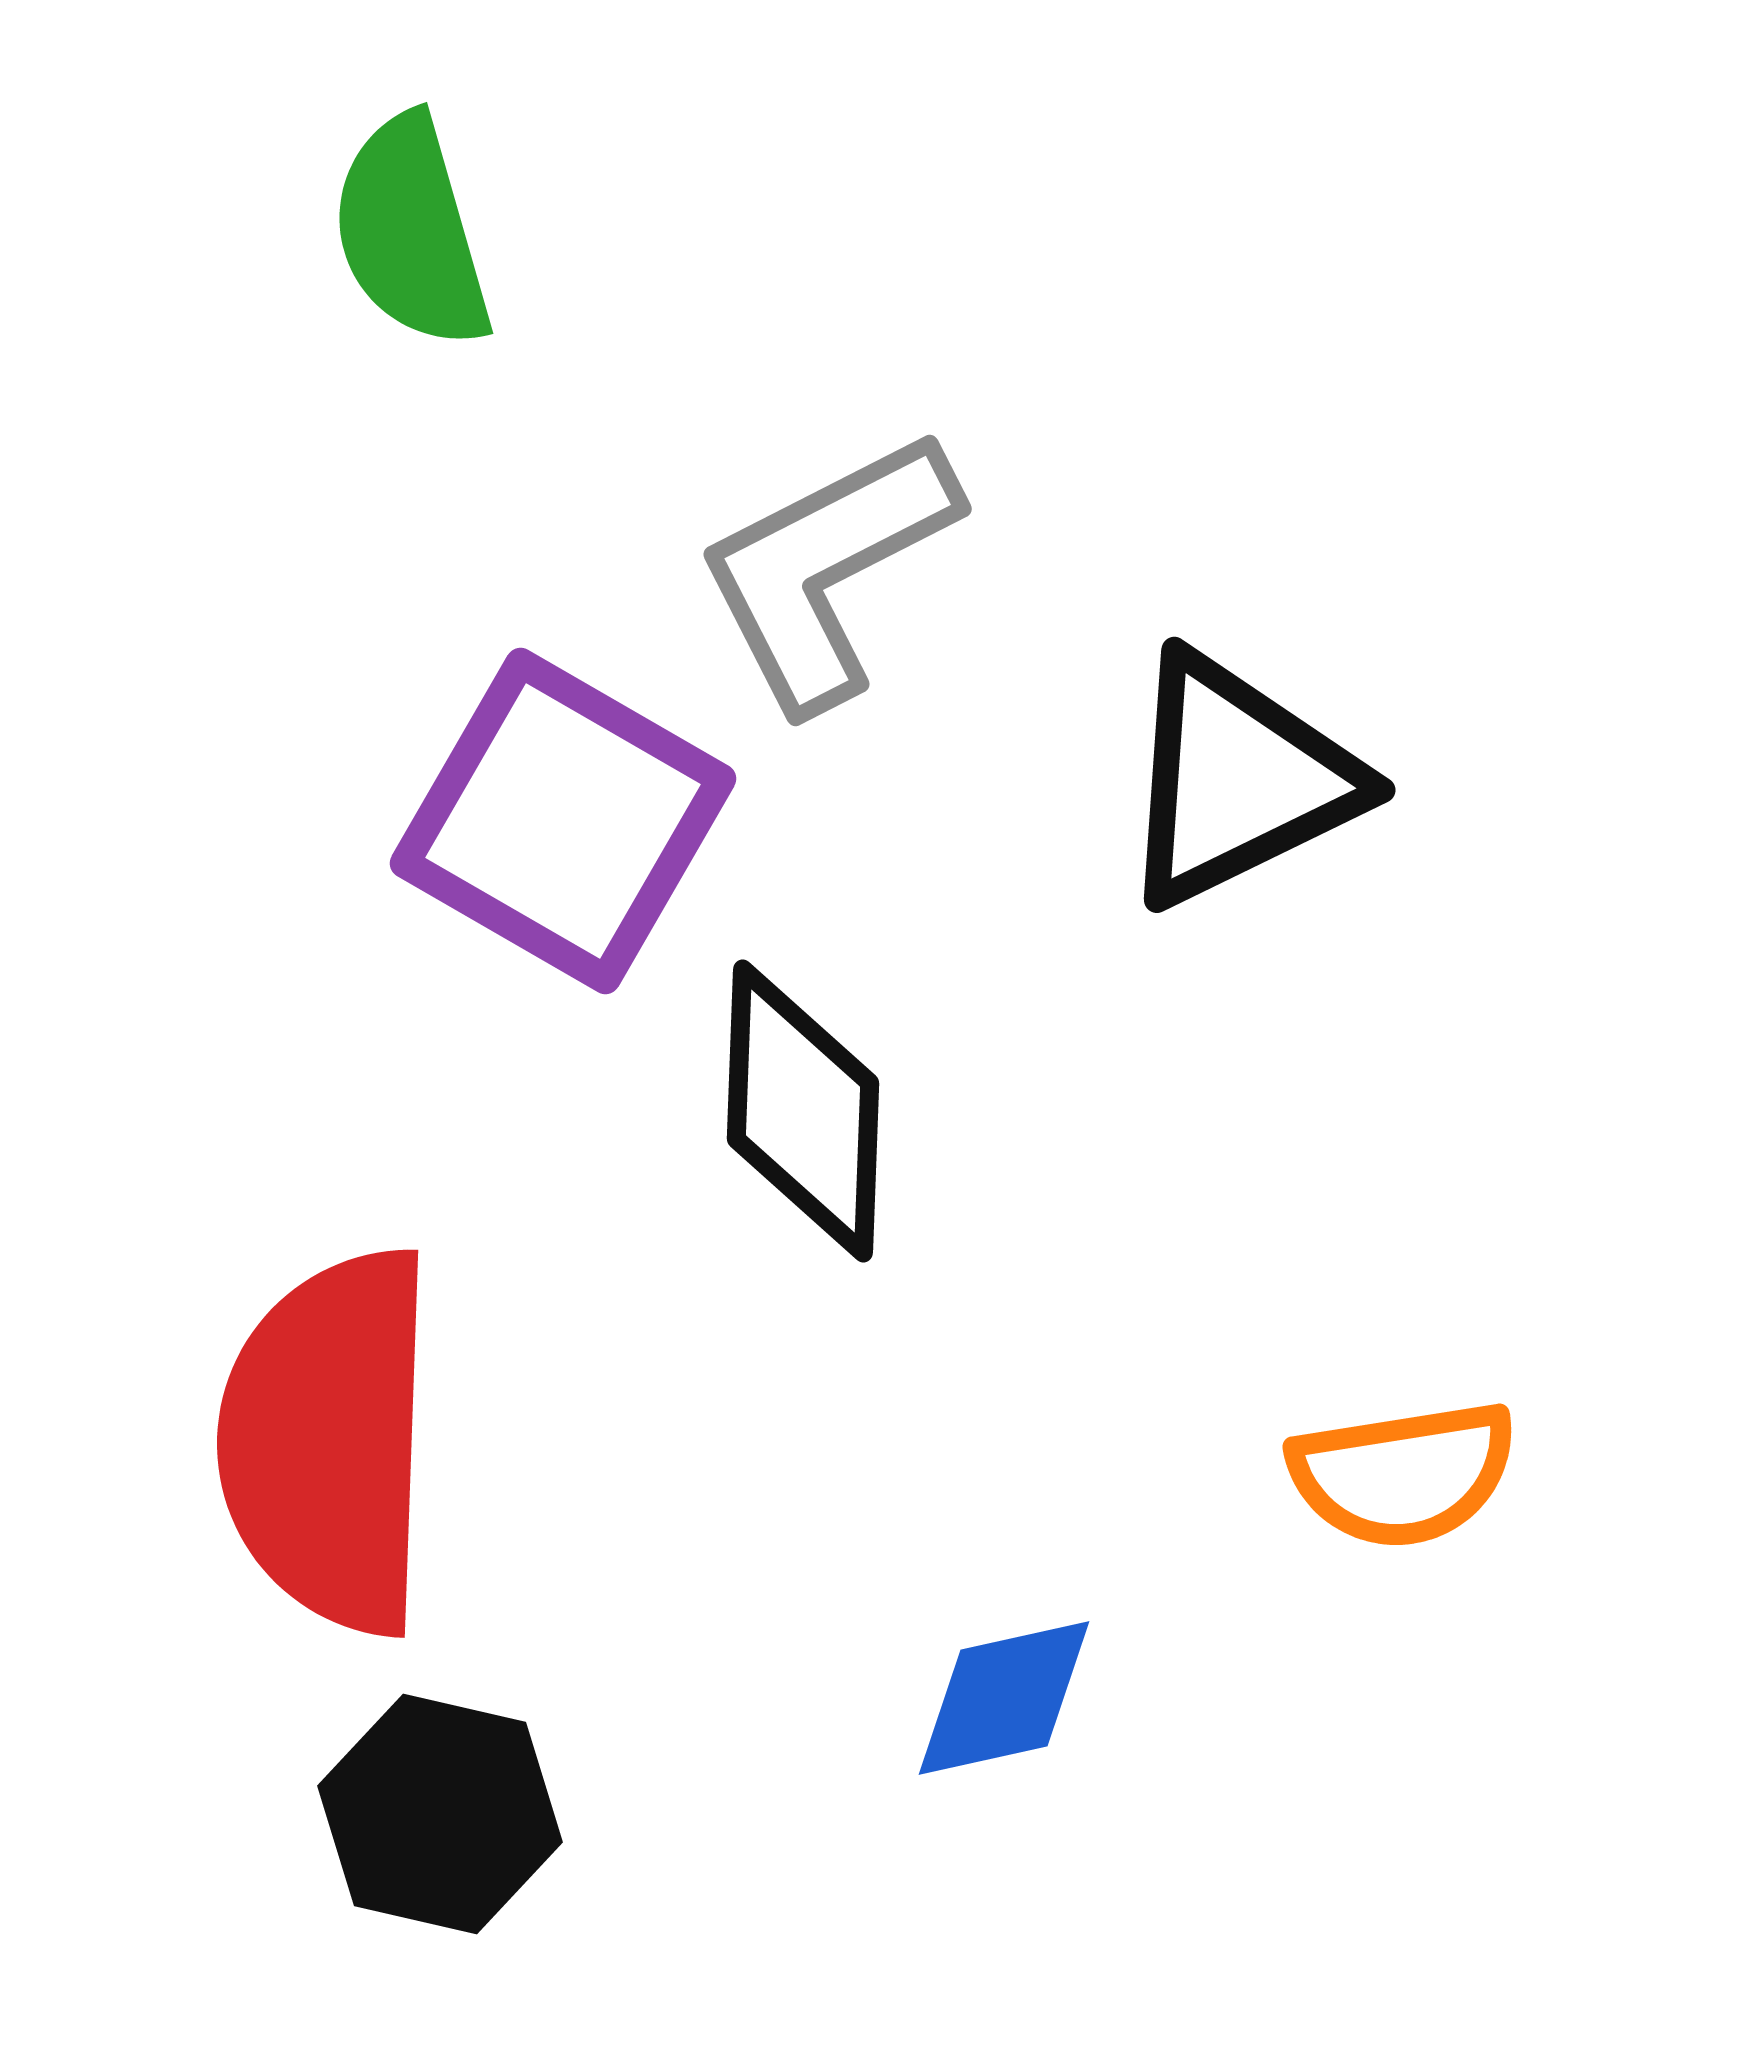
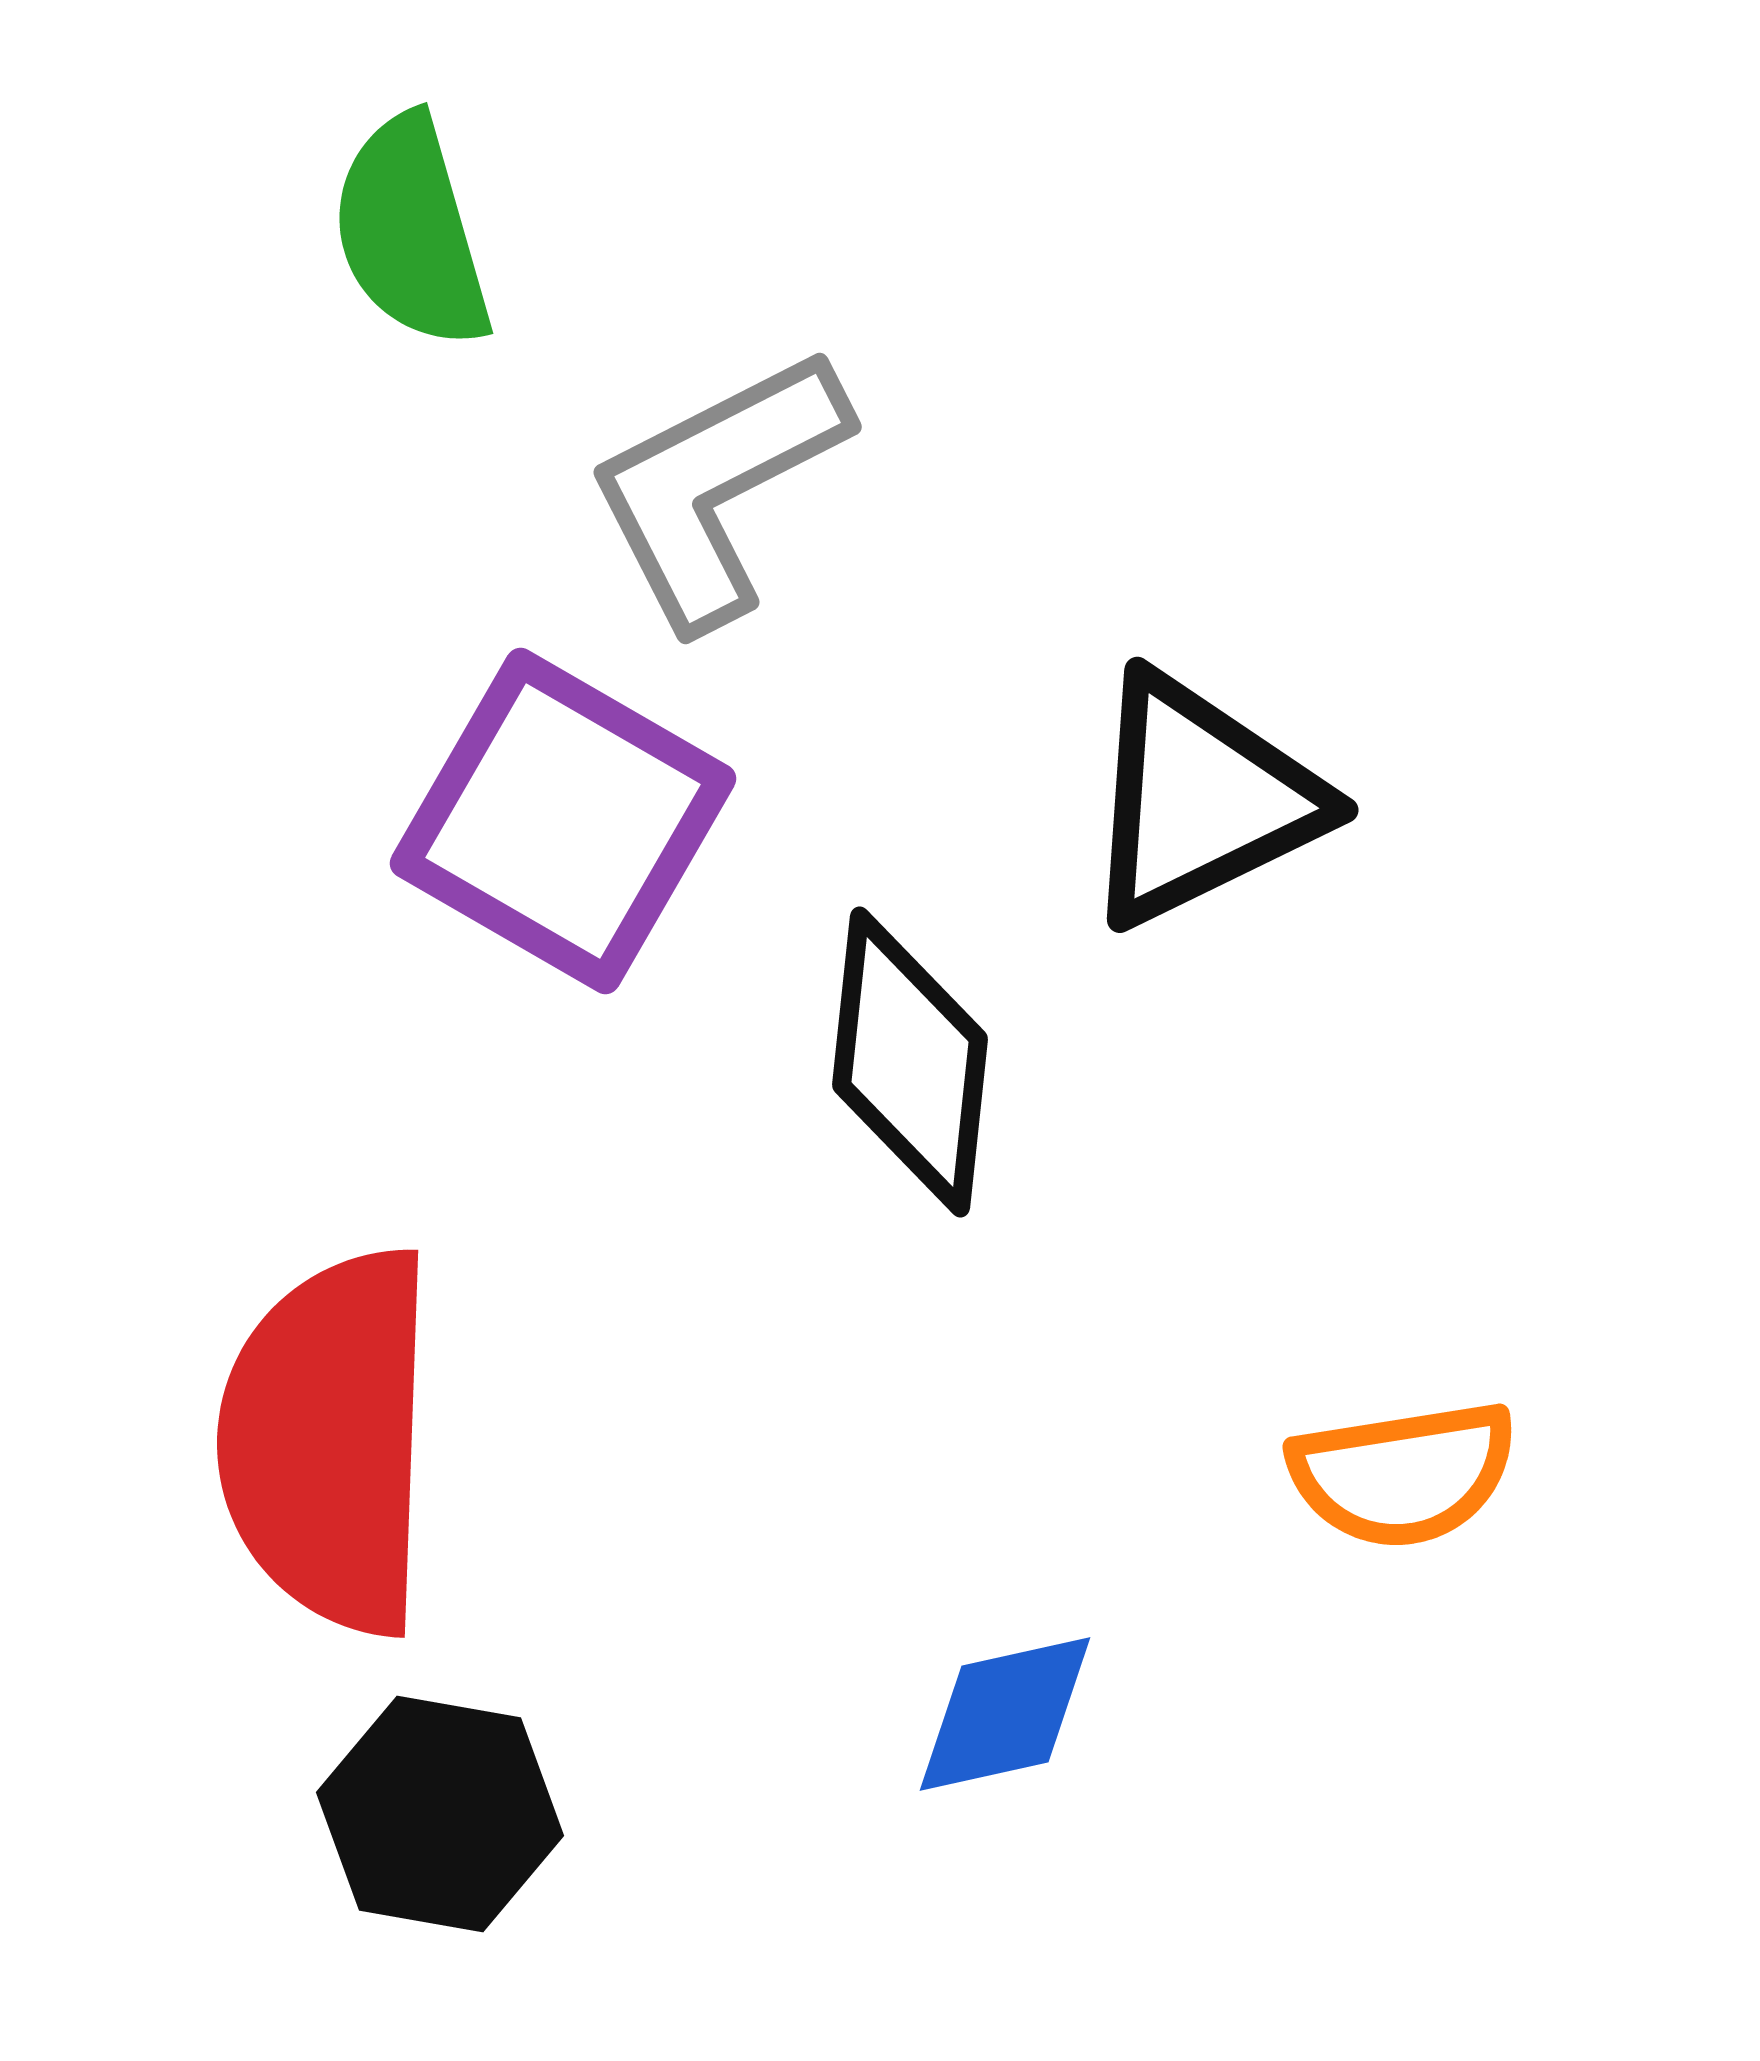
gray L-shape: moved 110 px left, 82 px up
black triangle: moved 37 px left, 20 px down
black diamond: moved 107 px right, 49 px up; rotated 4 degrees clockwise
blue diamond: moved 1 px right, 16 px down
black hexagon: rotated 3 degrees counterclockwise
